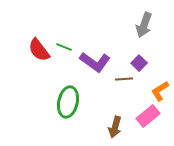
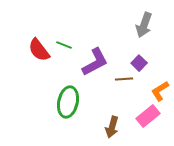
green line: moved 2 px up
purple L-shape: rotated 64 degrees counterclockwise
brown arrow: moved 3 px left
